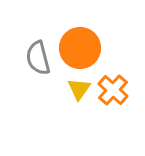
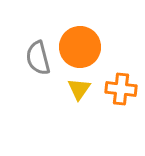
orange circle: moved 1 px up
orange cross: moved 8 px right, 1 px up; rotated 36 degrees counterclockwise
